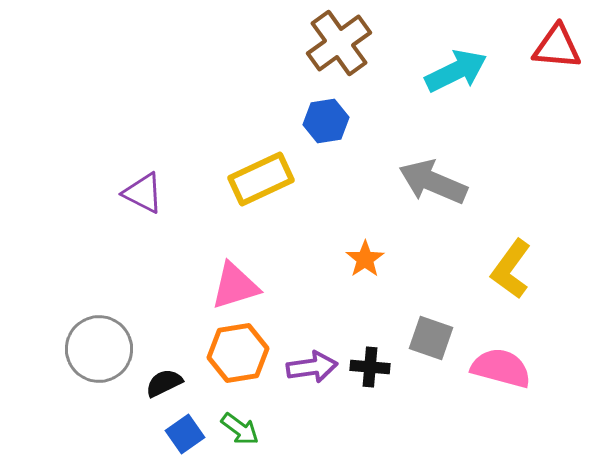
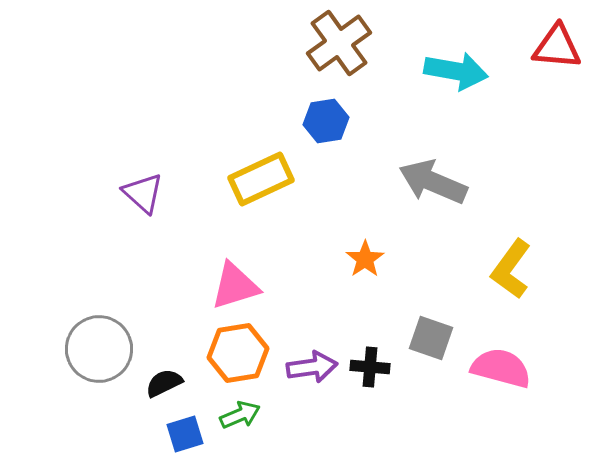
cyan arrow: rotated 36 degrees clockwise
purple triangle: rotated 15 degrees clockwise
green arrow: moved 14 px up; rotated 60 degrees counterclockwise
blue square: rotated 18 degrees clockwise
